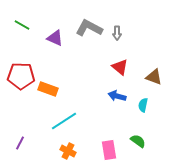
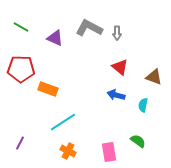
green line: moved 1 px left, 2 px down
red pentagon: moved 7 px up
blue arrow: moved 1 px left, 1 px up
cyan line: moved 1 px left, 1 px down
pink rectangle: moved 2 px down
